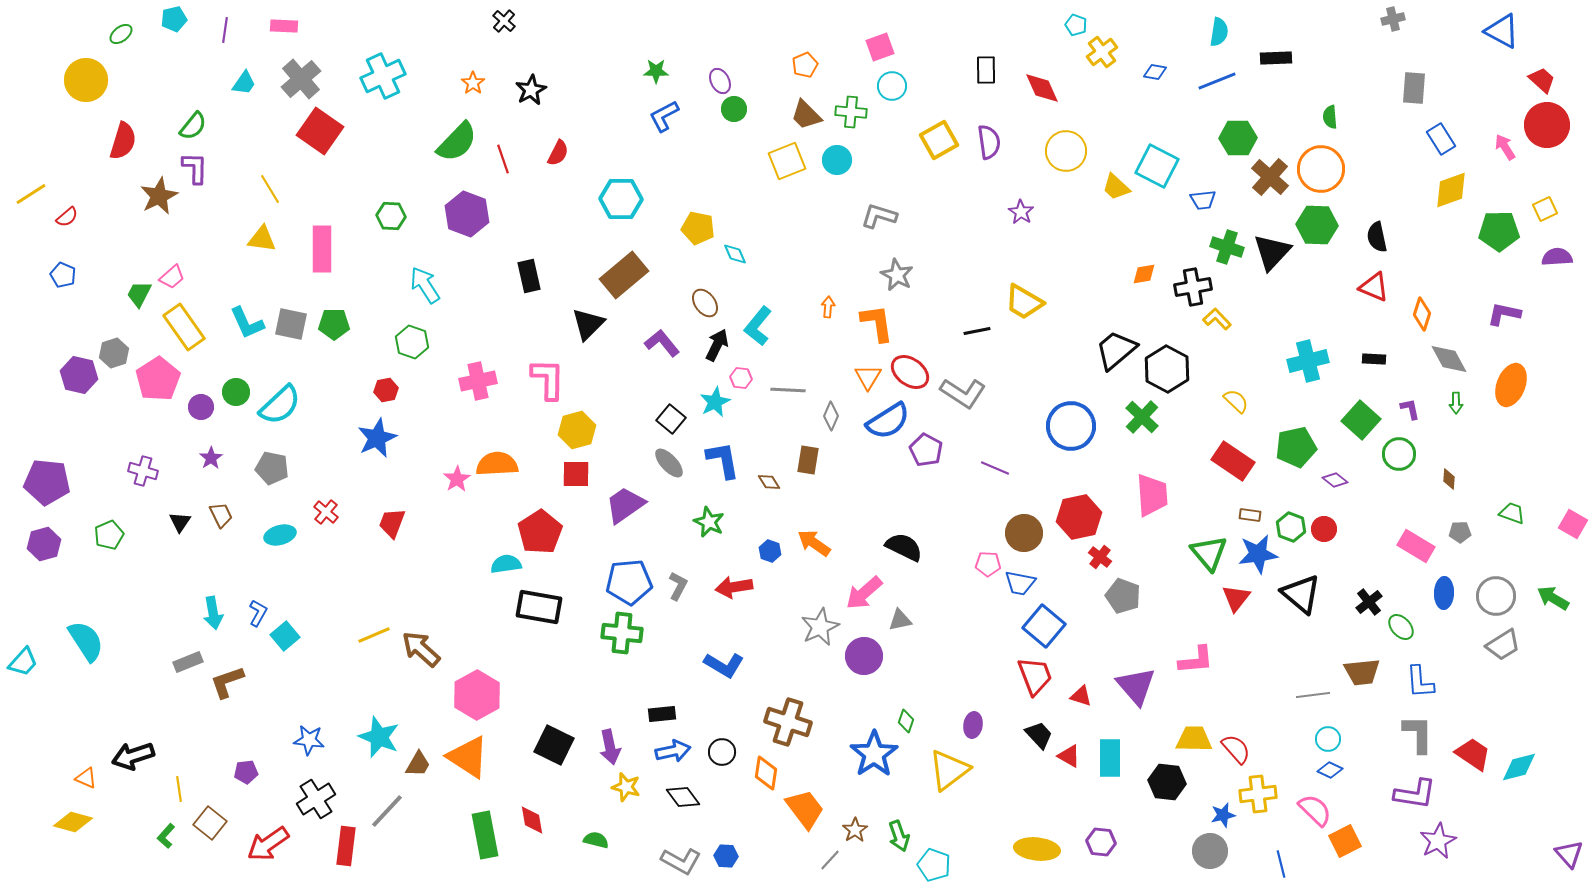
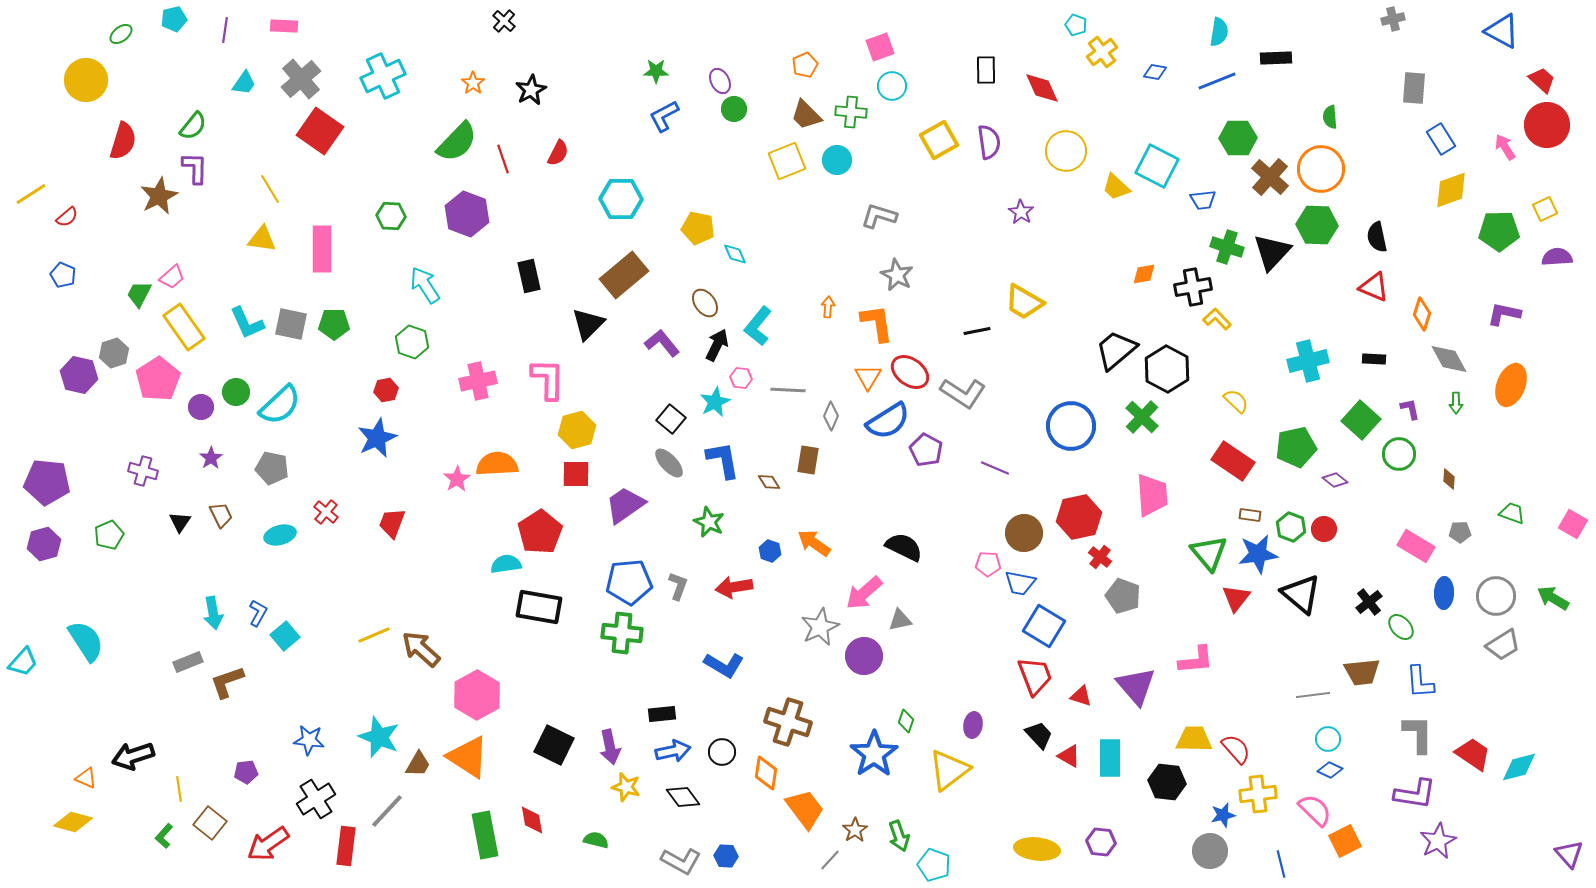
gray L-shape at (678, 586): rotated 8 degrees counterclockwise
blue square at (1044, 626): rotated 9 degrees counterclockwise
green L-shape at (166, 836): moved 2 px left
